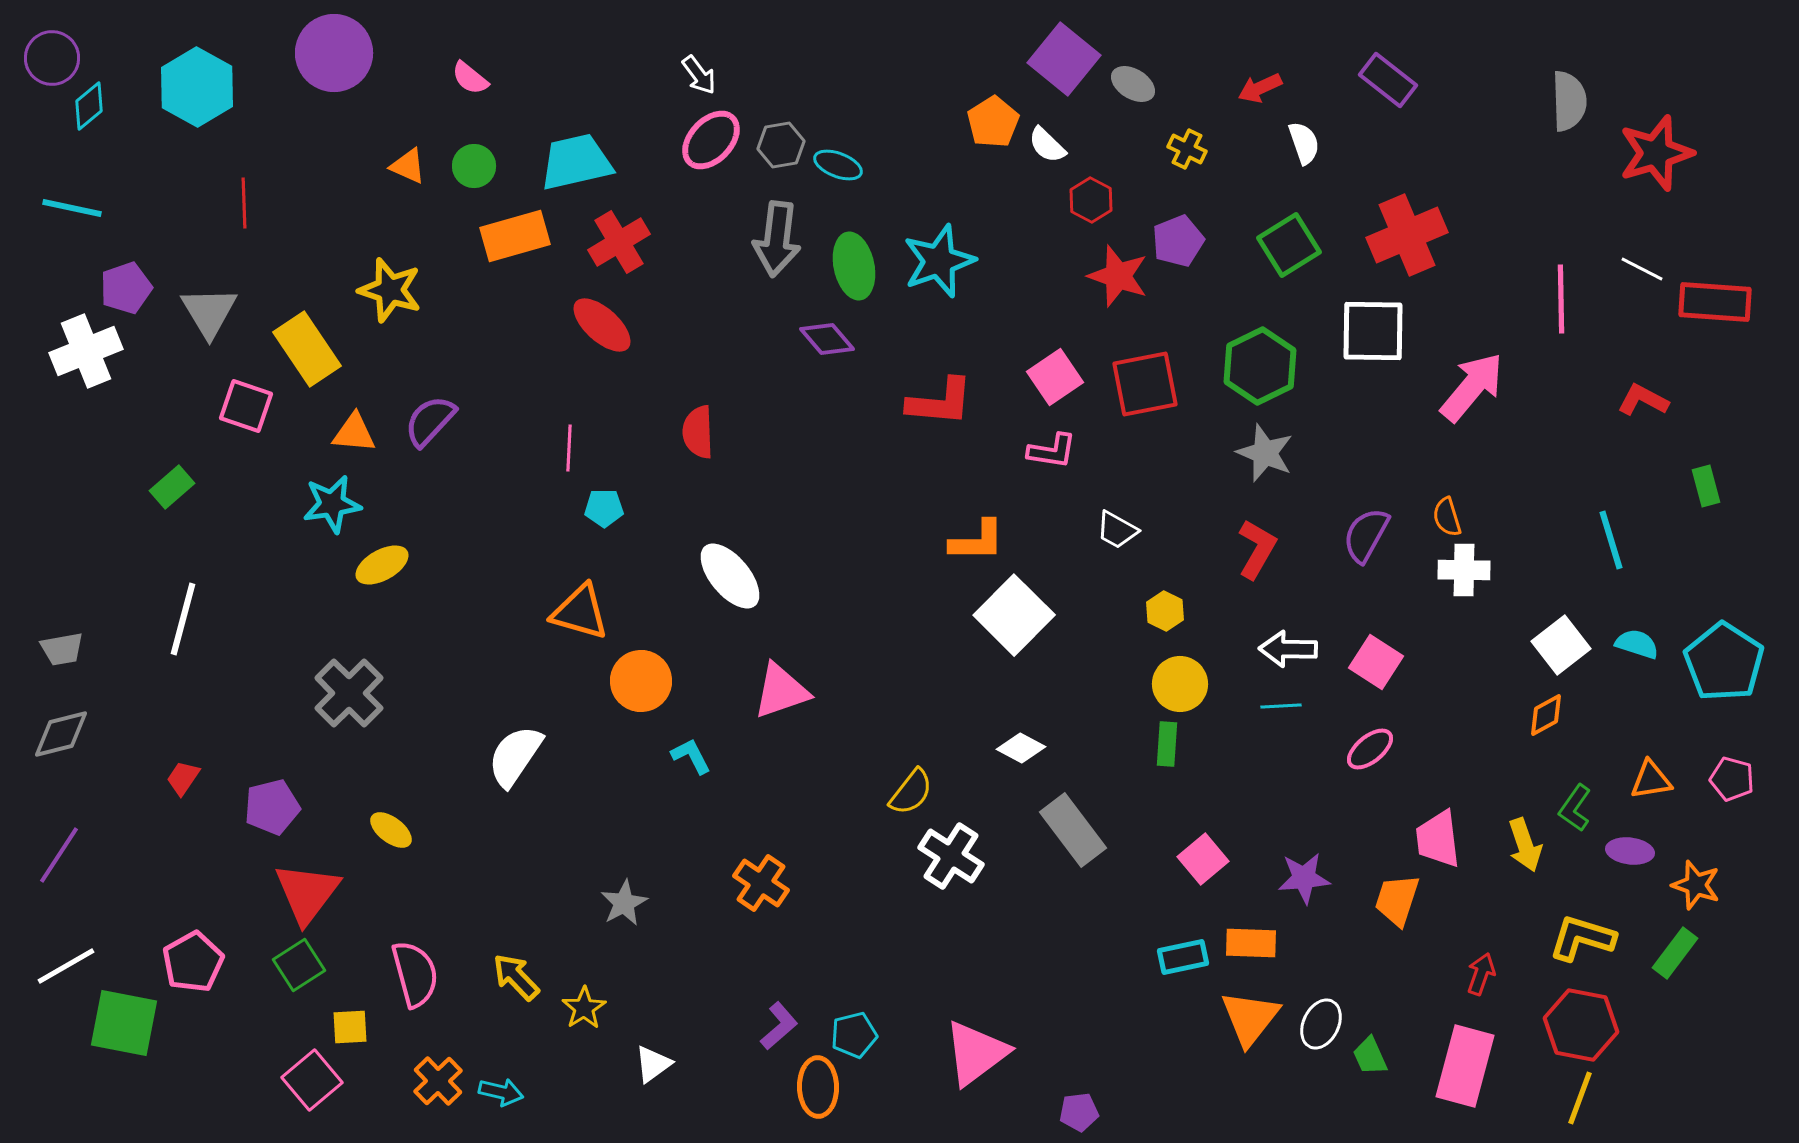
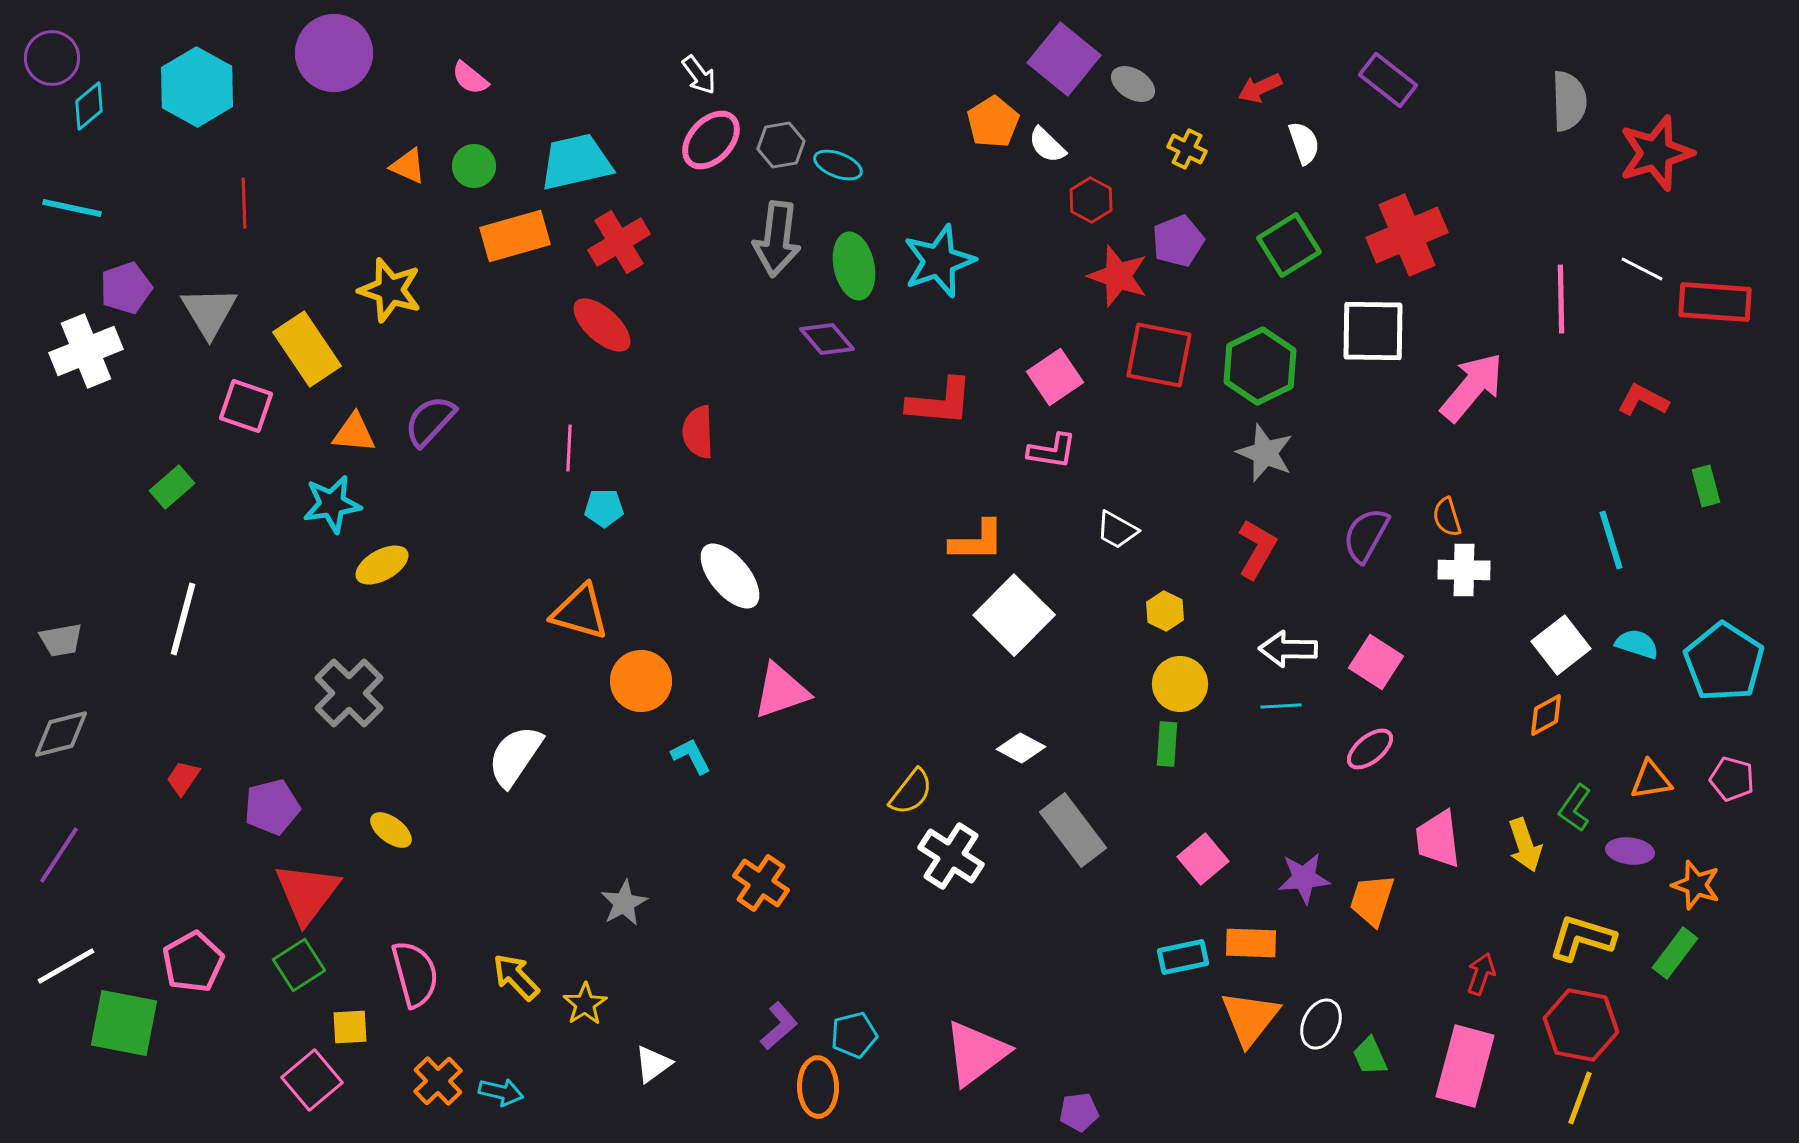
red square at (1145, 384): moved 14 px right, 29 px up; rotated 22 degrees clockwise
gray trapezoid at (62, 649): moved 1 px left, 9 px up
orange trapezoid at (1397, 900): moved 25 px left
yellow star at (584, 1008): moved 1 px right, 4 px up
